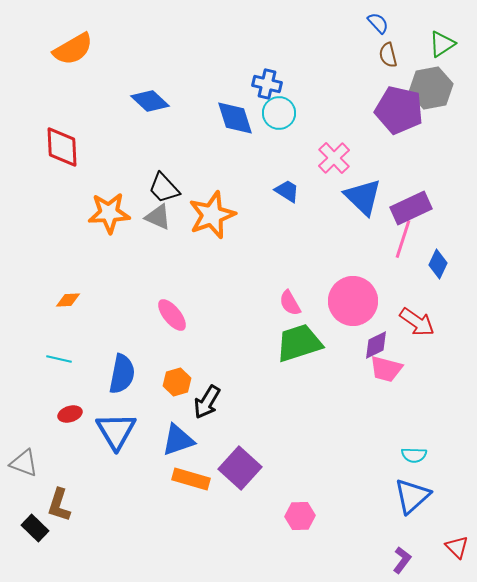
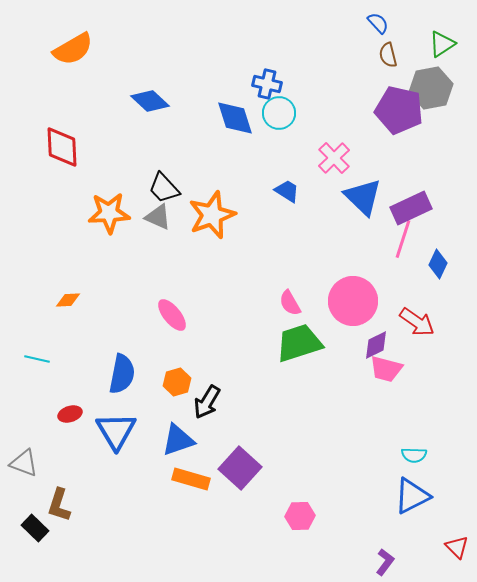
cyan line at (59, 359): moved 22 px left
blue triangle at (412, 496): rotated 15 degrees clockwise
purple L-shape at (402, 560): moved 17 px left, 2 px down
